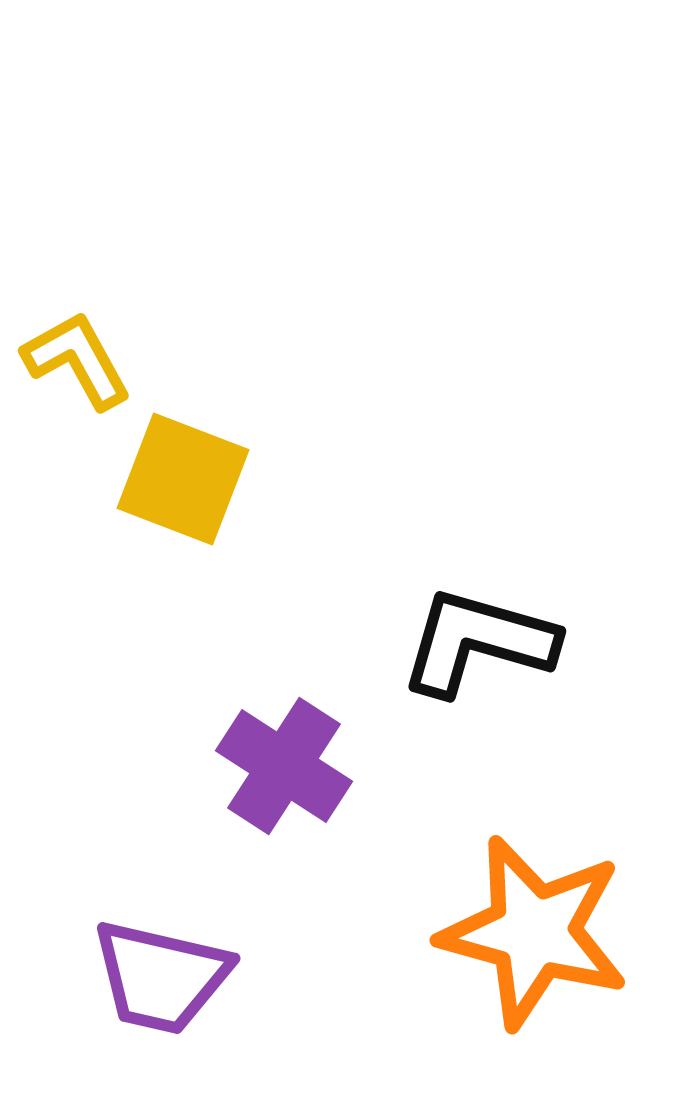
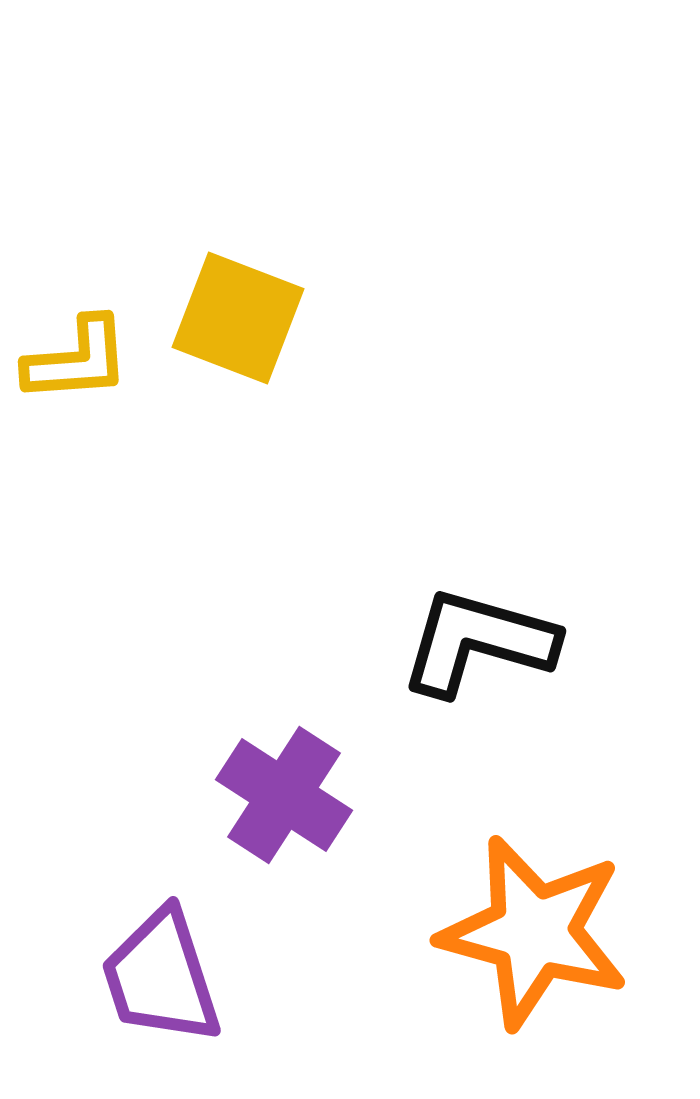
yellow L-shape: rotated 115 degrees clockwise
yellow square: moved 55 px right, 161 px up
purple cross: moved 29 px down
purple trapezoid: rotated 59 degrees clockwise
